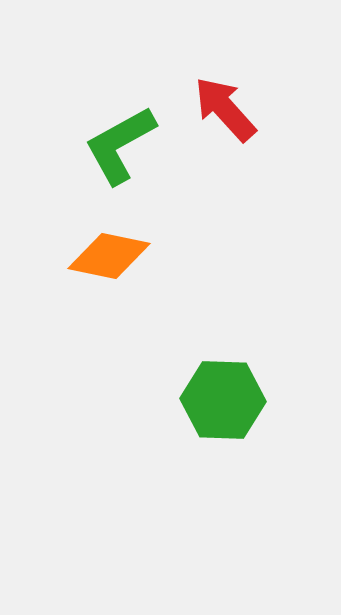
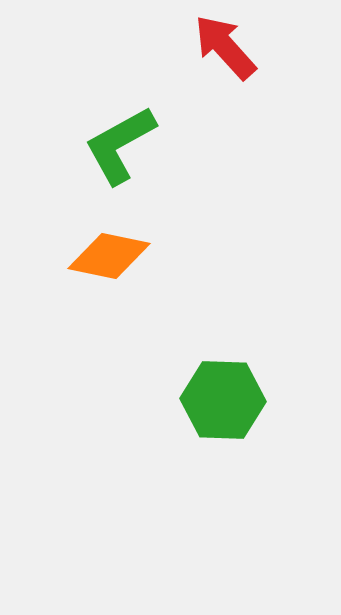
red arrow: moved 62 px up
